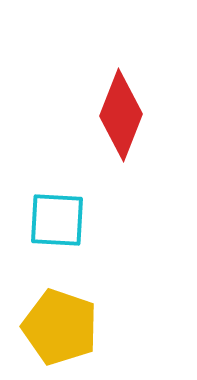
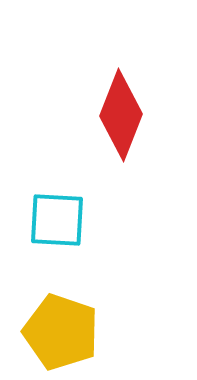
yellow pentagon: moved 1 px right, 5 px down
